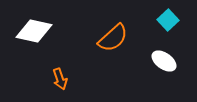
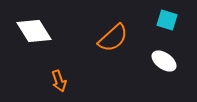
cyan square: moved 1 px left; rotated 30 degrees counterclockwise
white diamond: rotated 45 degrees clockwise
orange arrow: moved 1 px left, 2 px down
